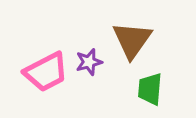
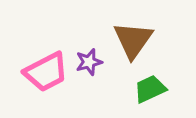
brown triangle: moved 1 px right
green trapezoid: rotated 60 degrees clockwise
